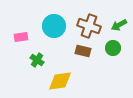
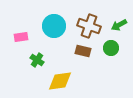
green circle: moved 2 px left
